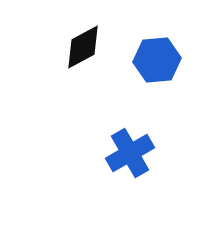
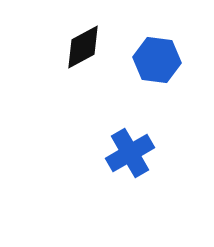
blue hexagon: rotated 12 degrees clockwise
